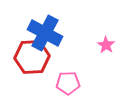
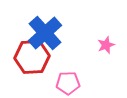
blue cross: rotated 20 degrees clockwise
pink star: rotated 18 degrees clockwise
